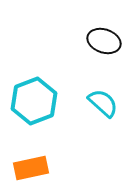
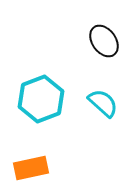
black ellipse: rotated 36 degrees clockwise
cyan hexagon: moved 7 px right, 2 px up
